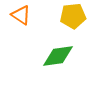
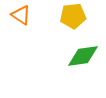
green diamond: moved 25 px right
